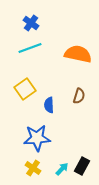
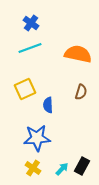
yellow square: rotated 10 degrees clockwise
brown semicircle: moved 2 px right, 4 px up
blue semicircle: moved 1 px left
